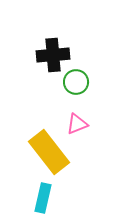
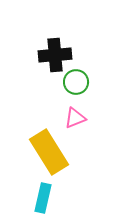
black cross: moved 2 px right
pink triangle: moved 2 px left, 6 px up
yellow rectangle: rotated 6 degrees clockwise
